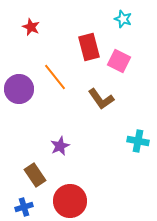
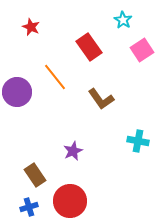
cyan star: moved 1 px down; rotated 12 degrees clockwise
red rectangle: rotated 20 degrees counterclockwise
pink square: moved 23 px right, 11 px up; rotated 30 degrees clockwise
purple circle: moved 2 px left, 3 px down
purple star: moved 13 px right, 5 px down
blue cross: moved 5 px right
